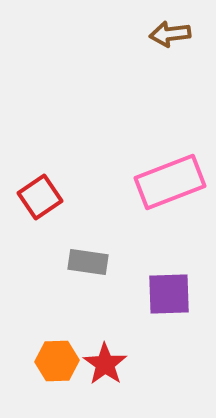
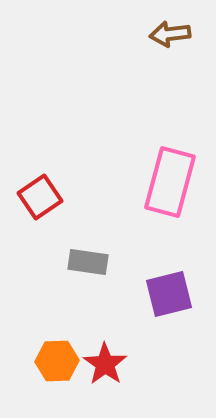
pink rectangle: rotated 54 degrees counterclockwise
purple square: rotated 12 degrees counterclockwise
